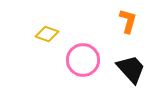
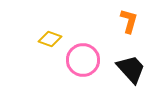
orange L-shape: moved 1 px right
yellow diamond: moved 3 px right, 5 px down
